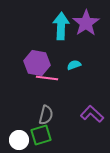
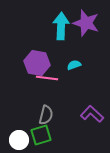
purple star: rotated 20 degrees counterclockwise
